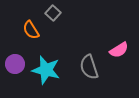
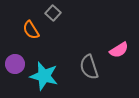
cyan star: moved 2 px left, 6 px down
